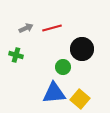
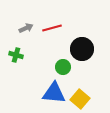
blue triangle: rotated 10 degrees clockwise
